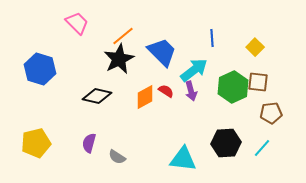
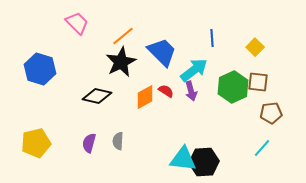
black star: moved 2 px right, 3 px down
black hexagon: moved 22 px left, 19 px down
gray semicircle: moved 1 px right, 16 px up; rotated 60 degrees clockwise
